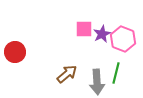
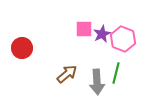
red circle: moved 7 px right, 4 px up
